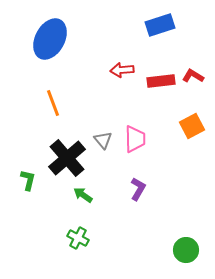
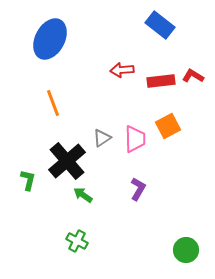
blue rectangle: rotated 56 degrees clockwise
orange square: moved 24 px left
gray triangle: moved 1 px left, 2 px up; rotated 36 degrees clockwise
black cross: moved 3 px down
green cross: moved 1 px left, 3 px down
